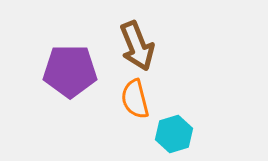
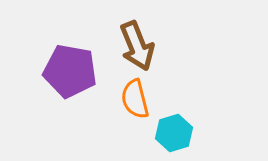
purple pentagon: rotated 10 degrees clockwise
cyan hexagon: moved 1 px up
